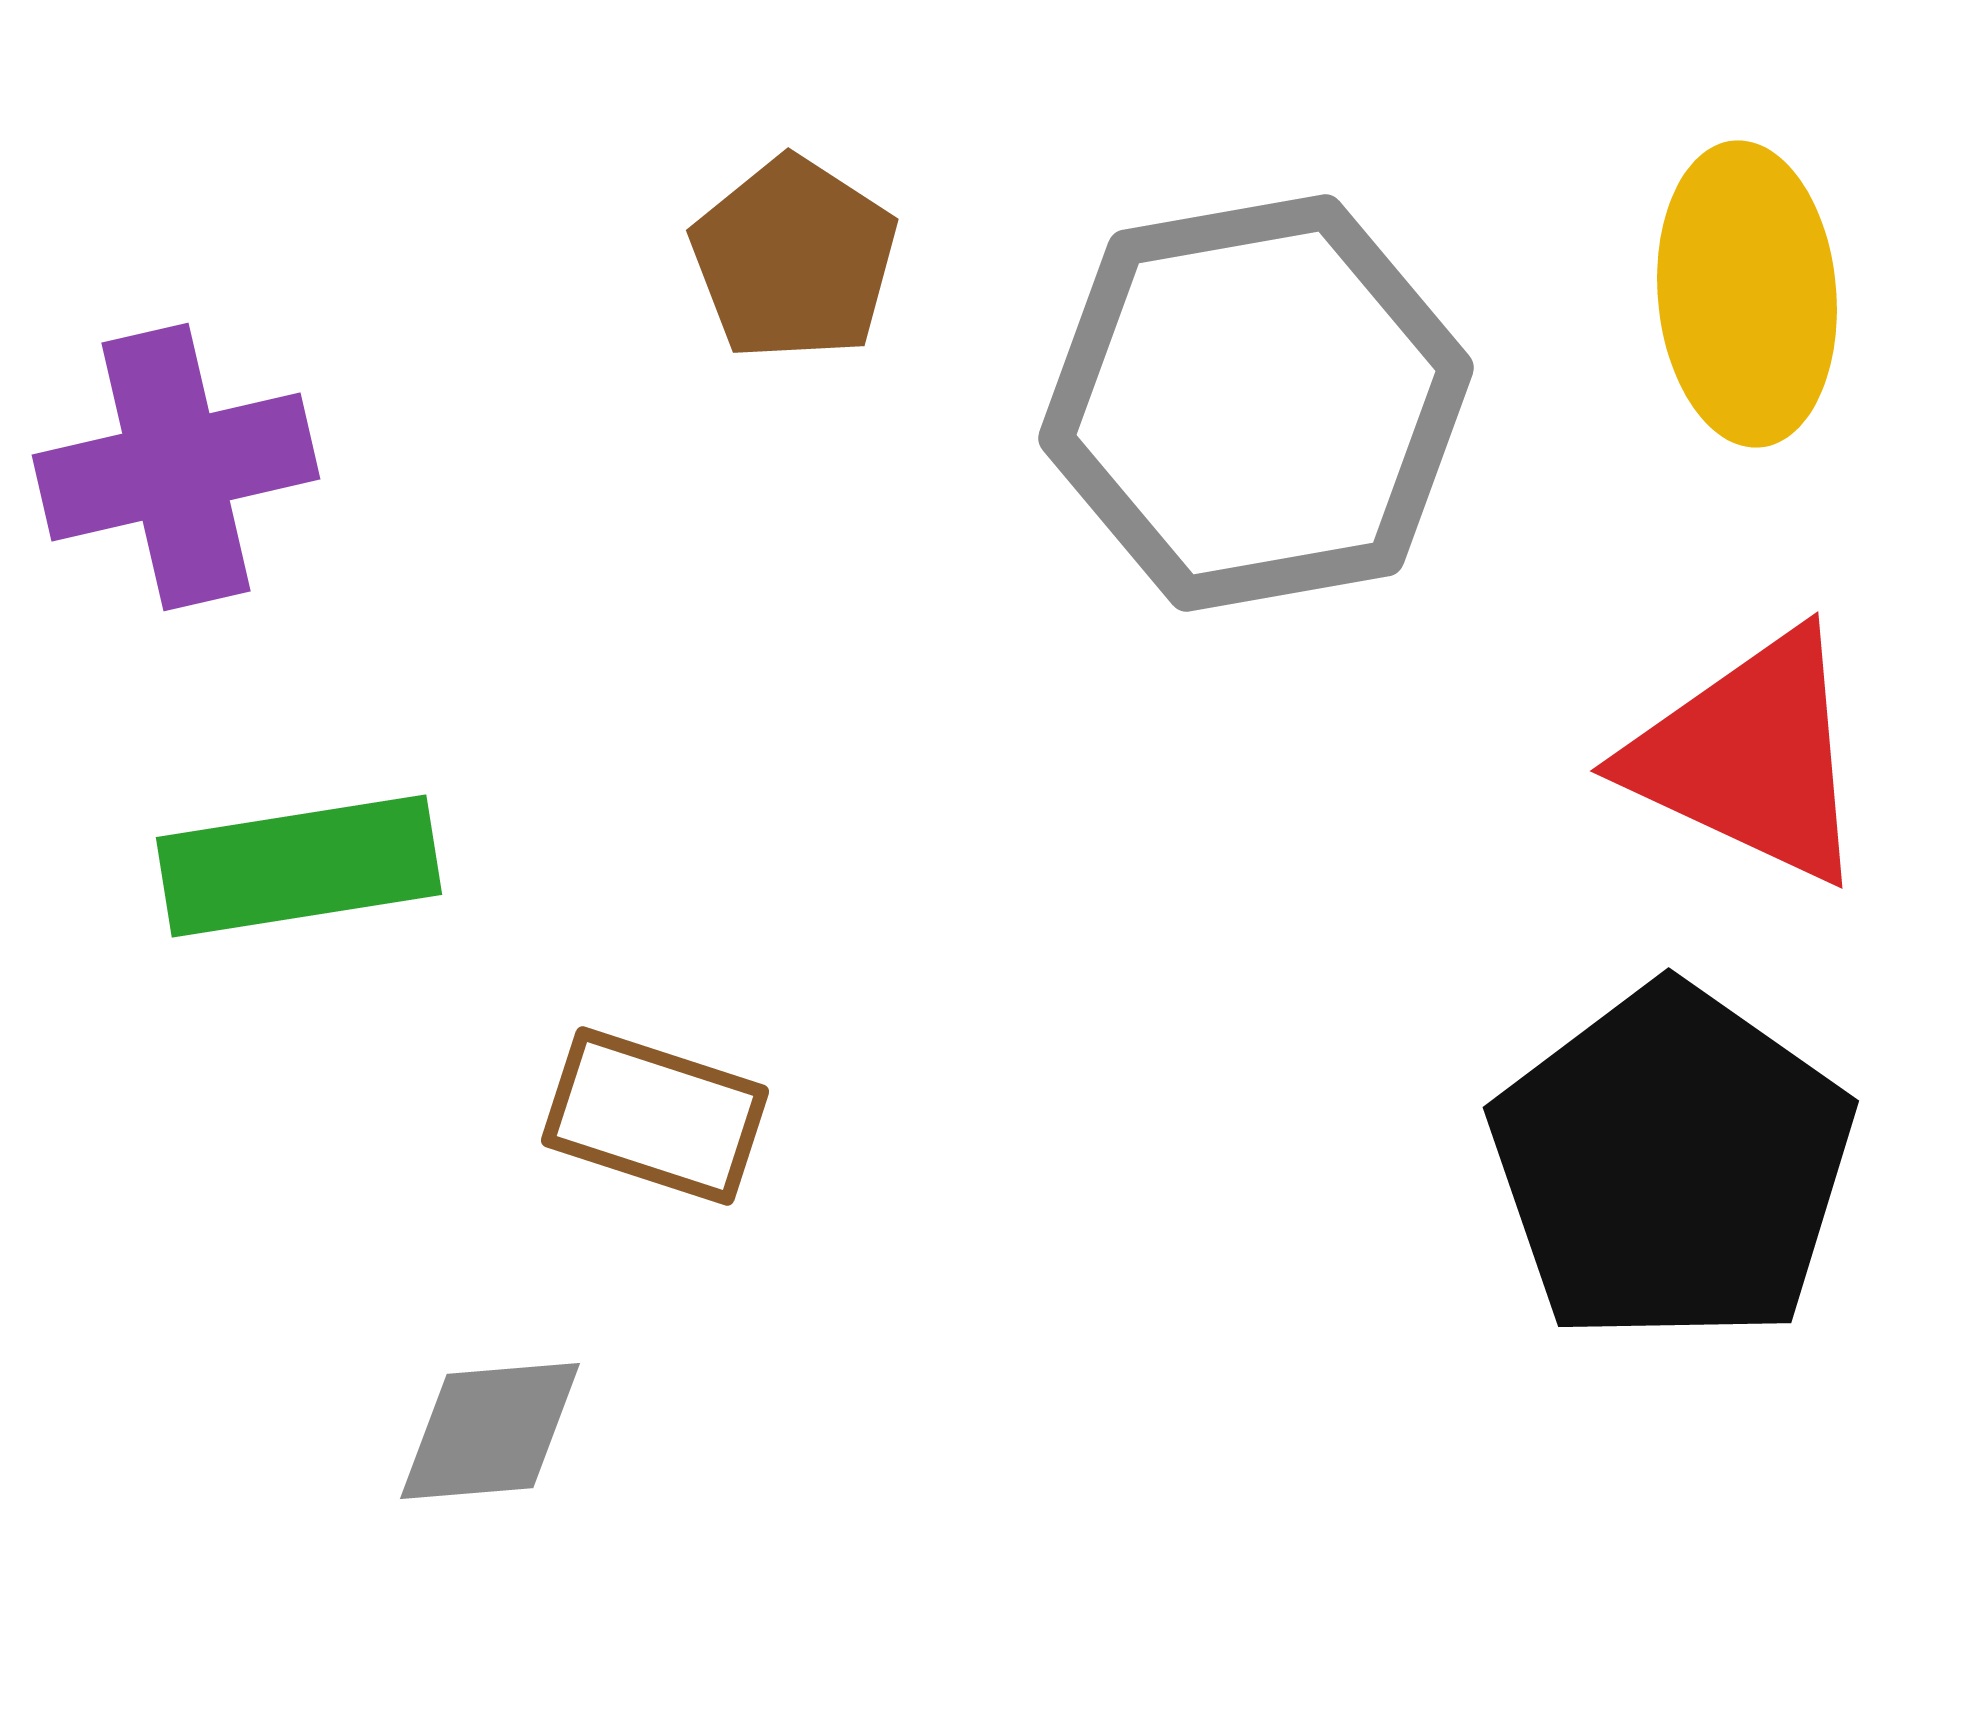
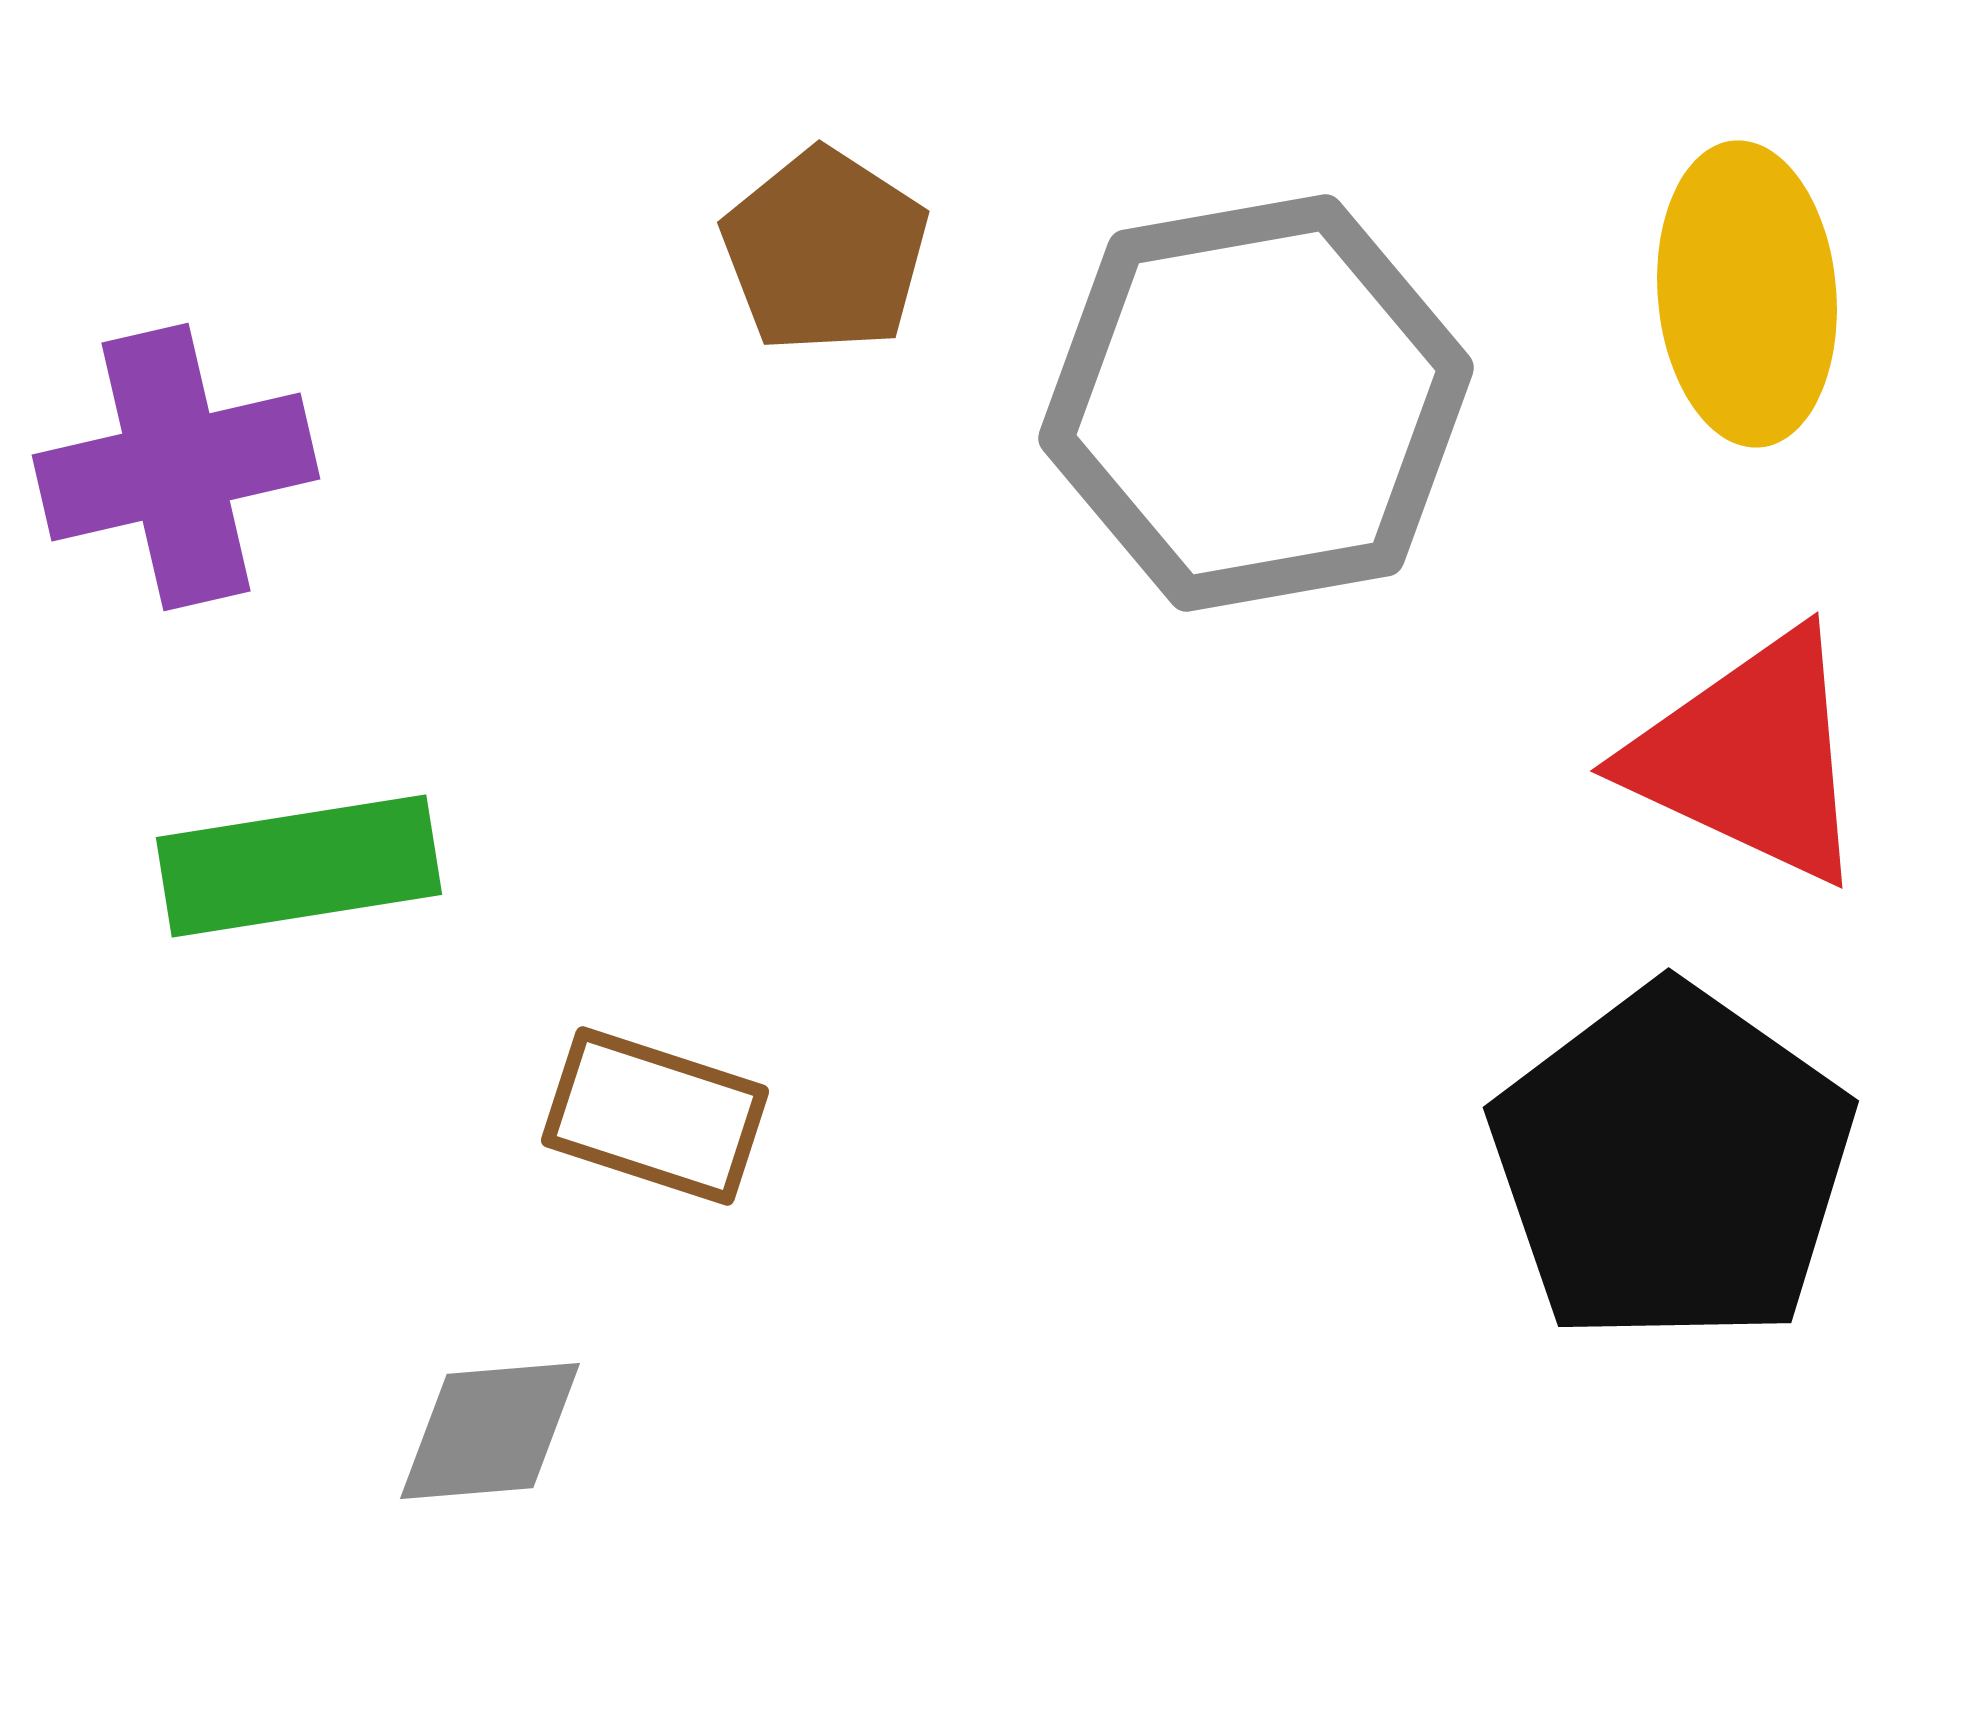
brown pentagon: moved 31 px right, 8 px up
